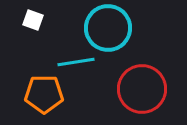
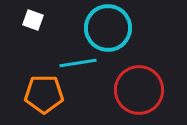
cyan line: moved 2 px right, 1 px down
red circle: moved 3 px left, 1 px down
